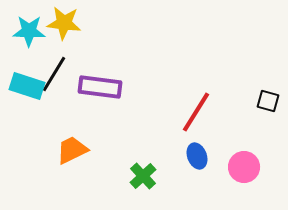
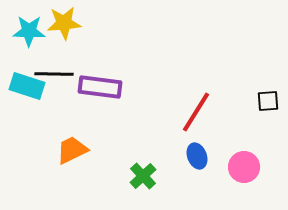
yellow star: rotated 12 degrees counterclockwise
black line: rotated 60 degrees clockwise
black square: rotated 20 degrees counterclockwise
